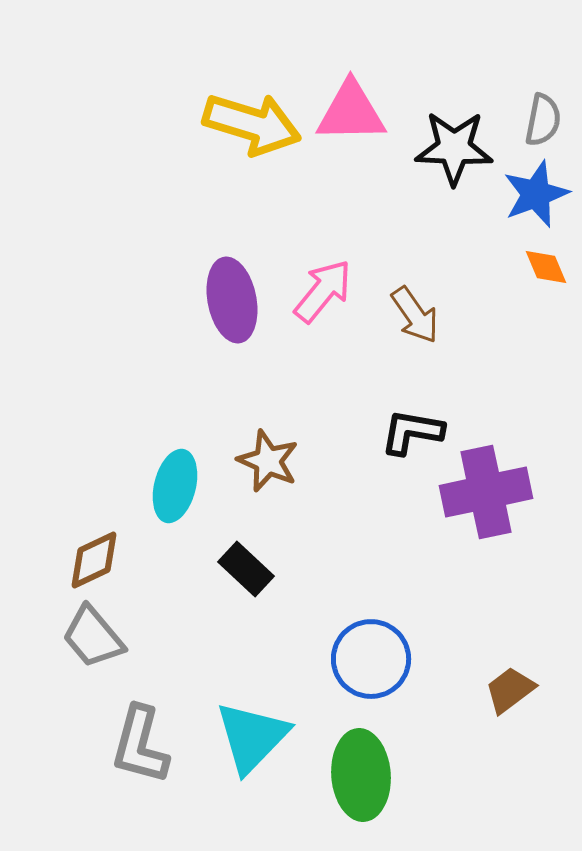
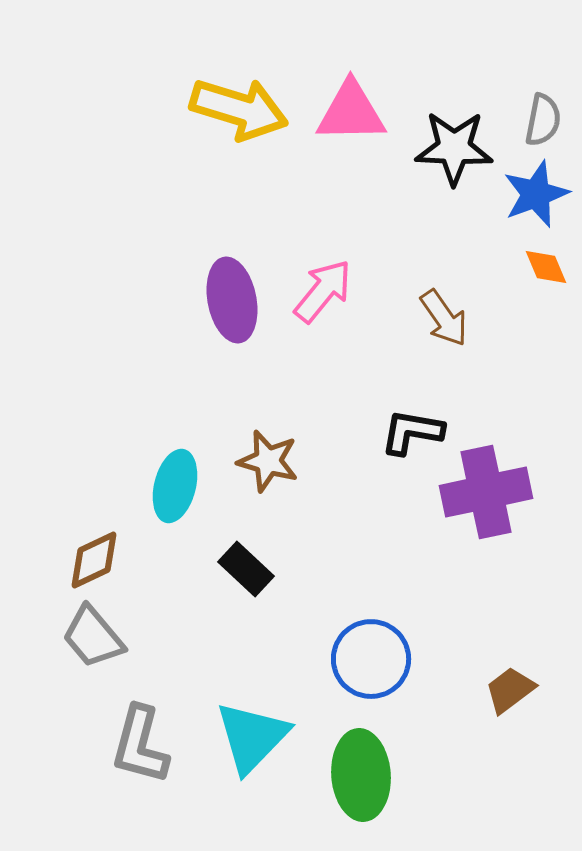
yellow arrow: moved 13 px left, 15 px up
brown arrow: moved 29 px right, 3 px down
brown star: rotated 8 degrees counterclockwise
